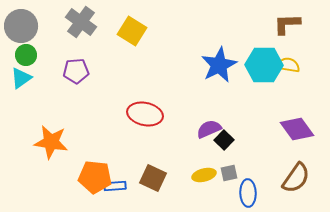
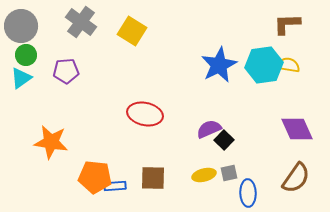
cyan hexagon: rotated 9 degrees counterclockwise
purple pentagon: moved 10 px left
purple diamond: rotated 12 degrees clockwise
brown square: rotated 24 degrees counterclockwise
